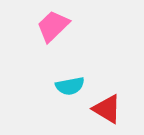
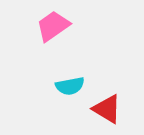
pink trapezoid: rotated 9 degrees clockwise
